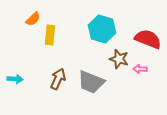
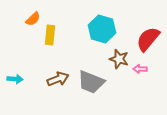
red semicircle: rotated 72 degrees counterclockwise
brown arrow: rotated 45 degrees clockwise
